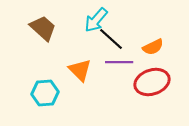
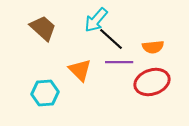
orange semicircle: rotated 20 degrees clockwise
